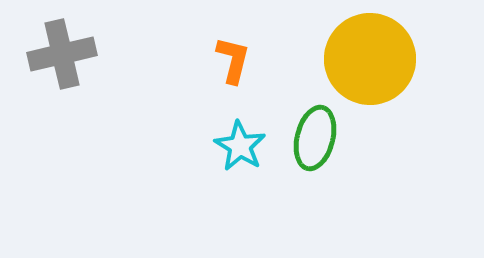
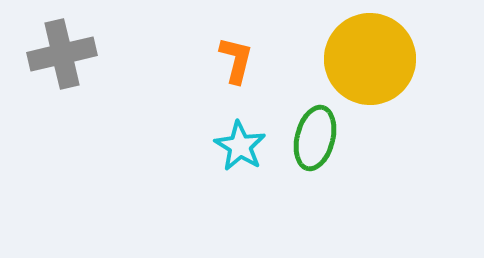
orange L-shape: moved 3 px right
